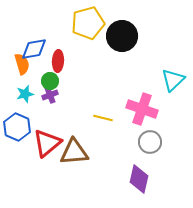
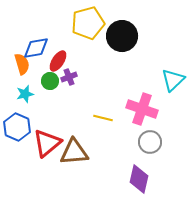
blue diamond: moved 2 px right, 1 px up
red ellipse: rotated 30 degrees clockwise
purple cross: moved 19 px right, 18 px up
